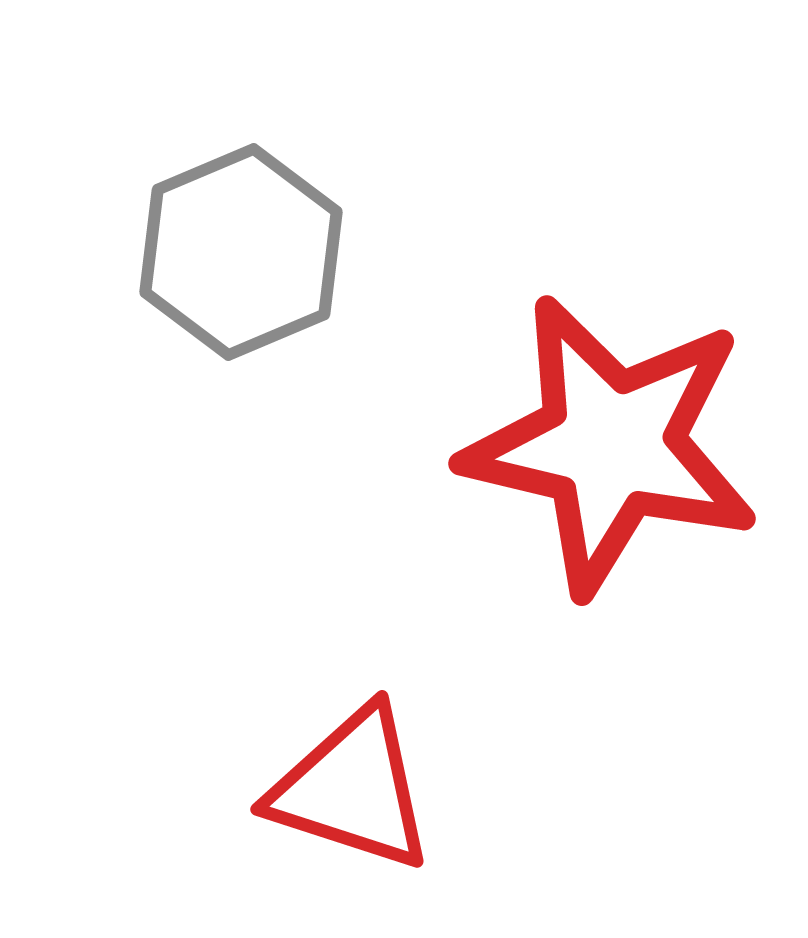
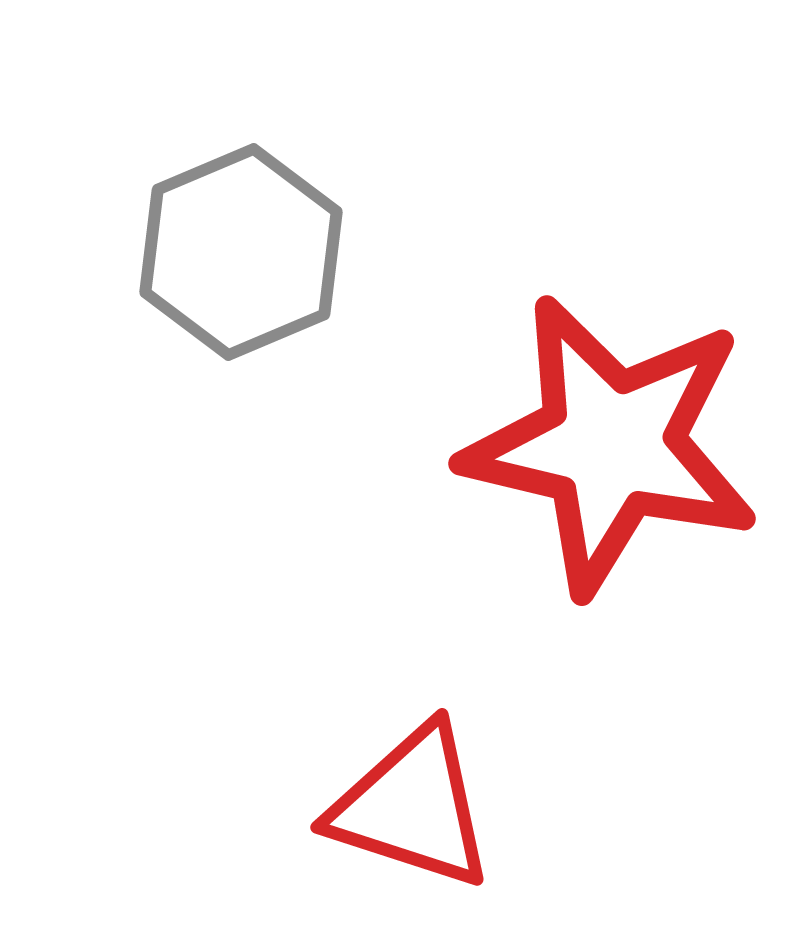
red triangle: moved 60 px right, 18 px down
